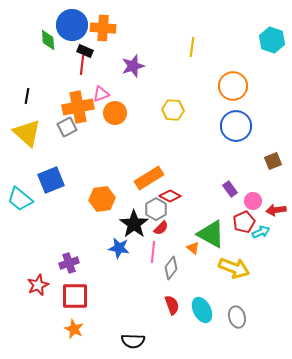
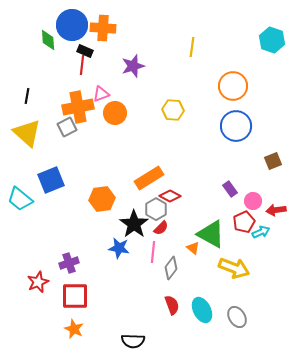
red star at (38, 285): moved 3 px up
gray ellipse at (237, 317): rotated 15 degrees counterclockwise
